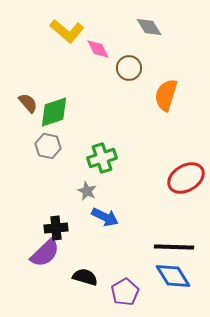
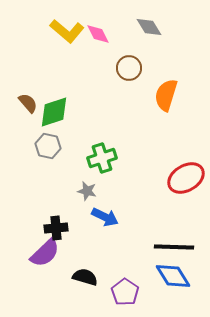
pink diamond: moved 15 px up
gray star: rotated 12 degrees counterclockwise
purple pentagon: rotated 8 degrees counterclockwise
